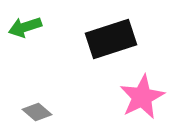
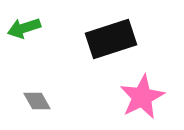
green arrow: moved 1 px left, 1 px down
gray diamond: moved 11 px up; rotated 20 degrees clockwise
